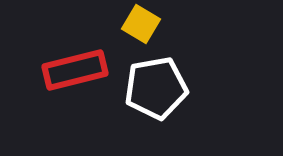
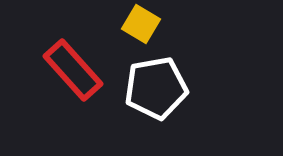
red rectangle: moved 2 px left; rotated 62 degrees clockwise
